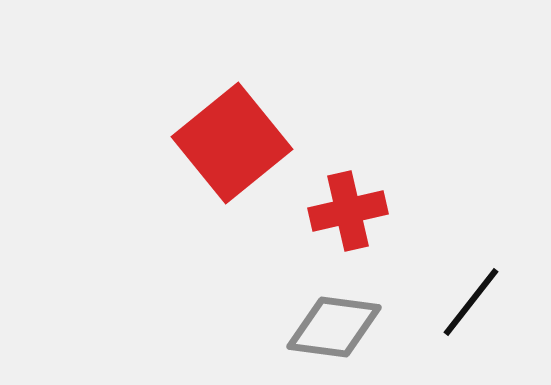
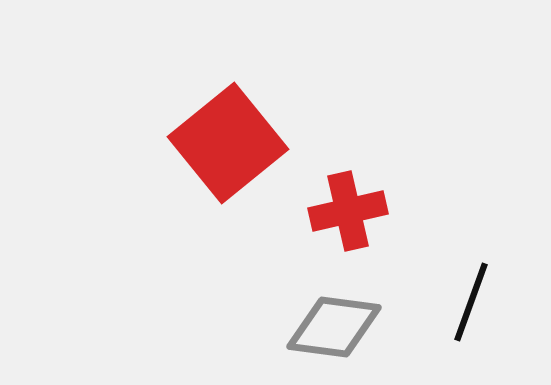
red square: moved 4 px left
black line: rotated 18 degrees counterclockwise
